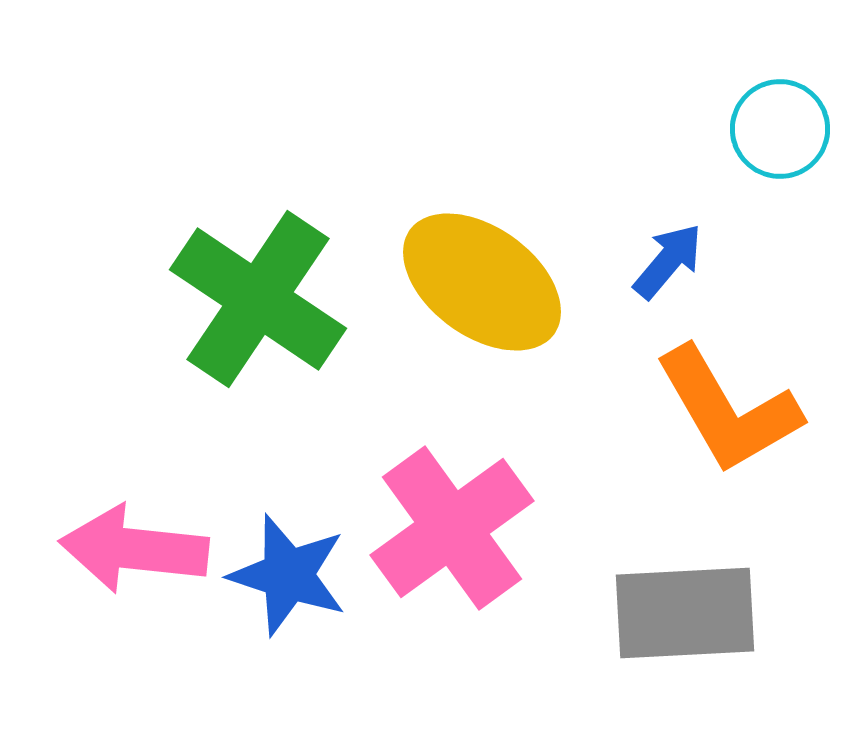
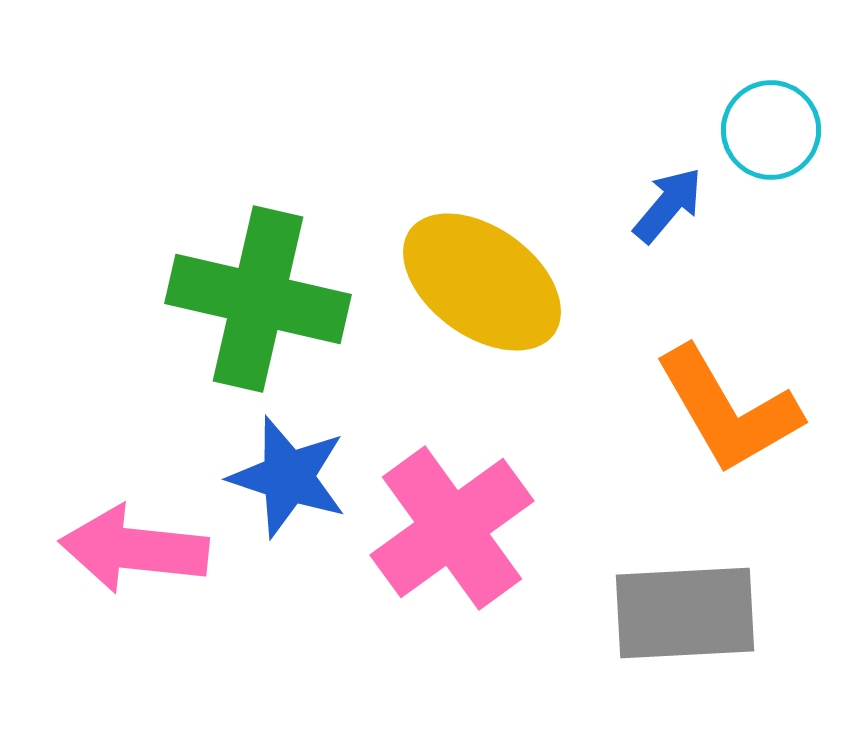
cyan circle: moved 9 px left, 1 px down
blue arrow: moved 56 px up
green cross: rotated 21 degrees counterclockwise
blue star: moved 98 px up
